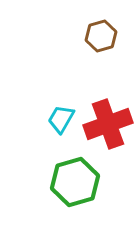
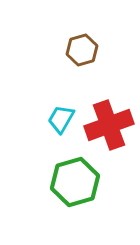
brown hexagon: moved 19 px left, 14 px down
red cross: moved 1 px right, 1 px down
